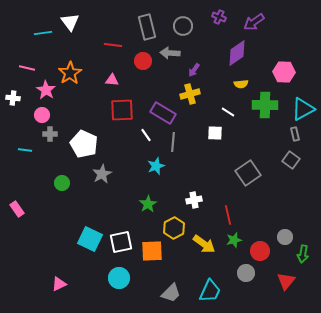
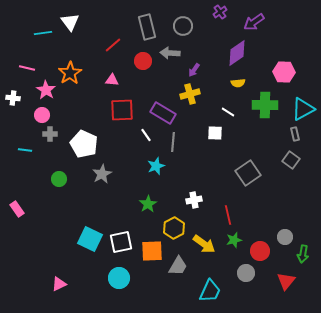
purple cross at (219, 17): moved 1 px right, 5 px up; rotated 32 degrees clockwise
red line at (113, 45): rotated 48 degrees counterclockwise
yellow semicircle at (241, 84): moved 3 px left, 1 px up
green circle at (62, 183): moved 3 px left, 4 px up
gray trapezoid at (171, 293): moved 7 px right, 27 px up; rotated 15 degrees counterclockwise
